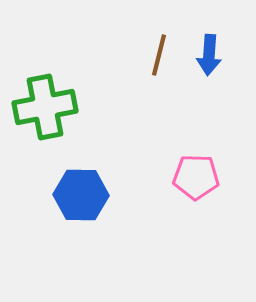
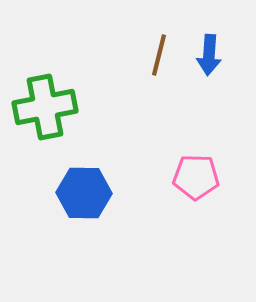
blue hexagon: moved 3 px right, 2 px up
